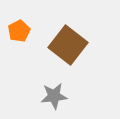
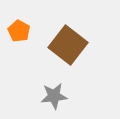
orange pentagon: rotated 15 degrees counterclockwise
